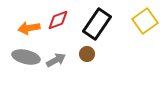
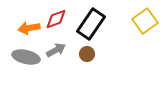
red diamond: moved 2 px left, 1 px up
black rectangle: moved 6 px left
gray arrow: moved 10 px up
